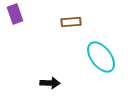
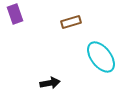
brown rectangle: rotated 12 degrees counterclockwise
black arrow: rotated 12 degrees counterclockwise
